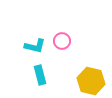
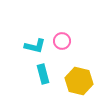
cyan rectangle: moved 3 px right, 1 px up
yellow hexagon: moved 12 px left
